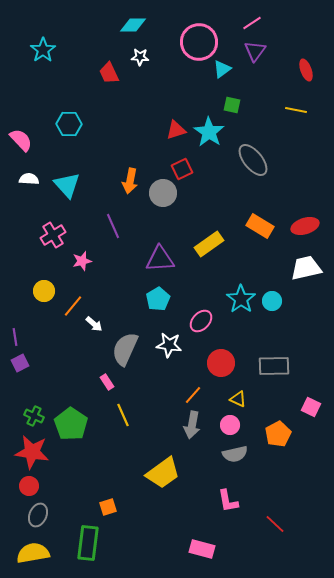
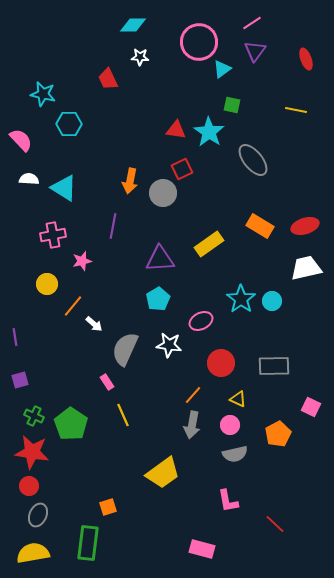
cyan star at (43, 50): moved 44 px down; rotated 25 degrees counterclockwise
red ellipse at (306, 70): moved 11 px up
red trapezoid at (109, 73): moved 1 px left, 6 px down
red triangle at (176, 130): rotated 25 degrees clockwise
cyan triangle at (67, 185): moved 3 px left, 3 px down; rotated 16 degrees counterclockwise
purple line at (113, 226): rotated 35 degrees clockwise
pink cross at (53, 235): rotated 20 degrees clockwise
yellow circle at (44, 291): moved 3 px right, 7 px up
pink ellipse at (201, 321): rotated 20 degrees clockwise
purple square at (20, 363): moved 17 px down; rotated 12 degrees clockwise
